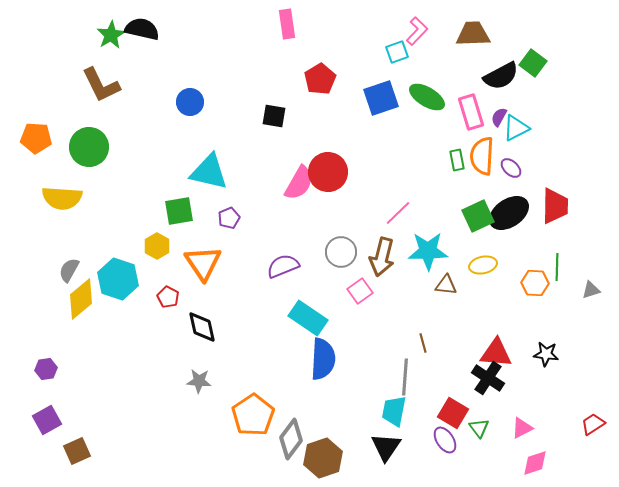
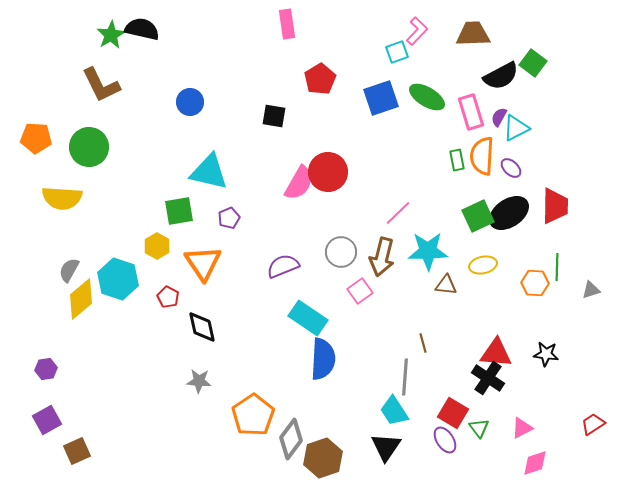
cyan trapezoid at (394, 411): rotated 44 degrees counterclockwise
